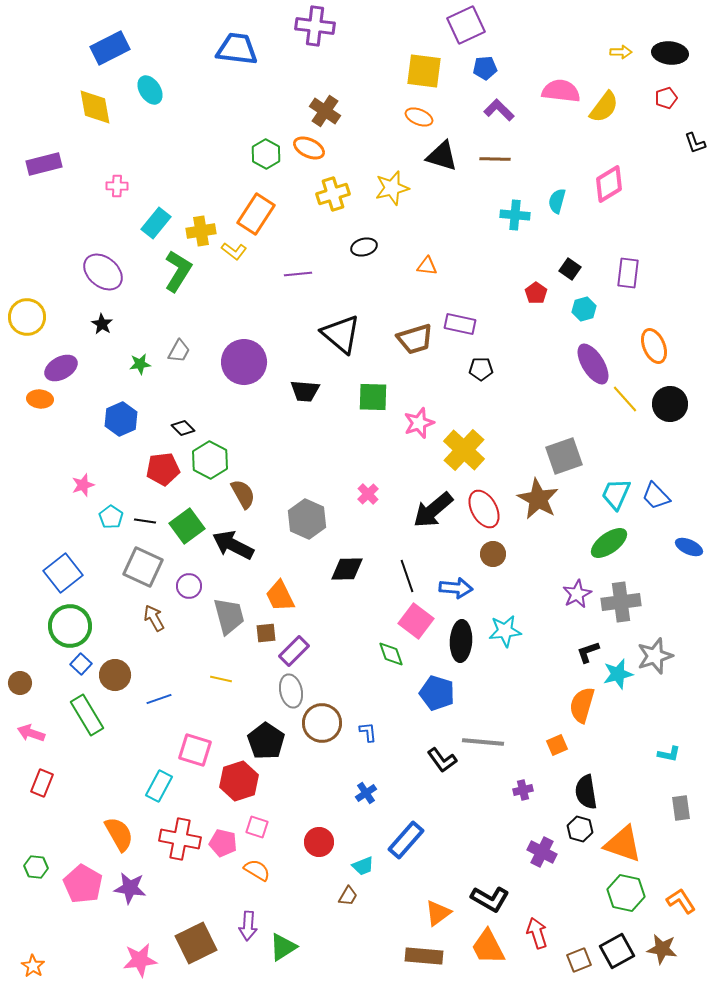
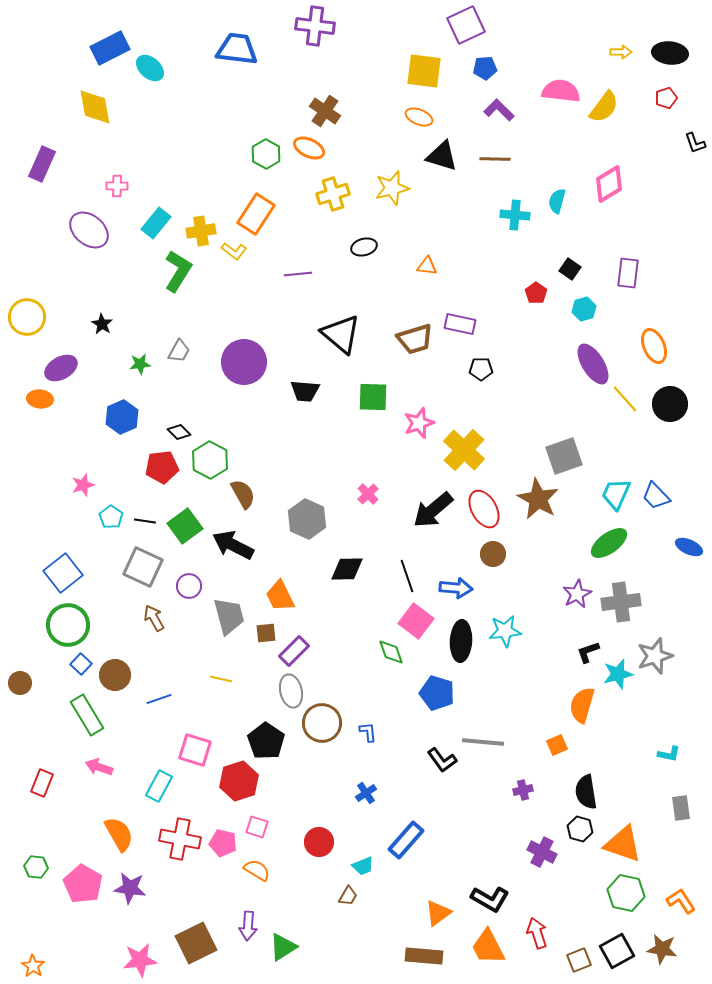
cyan ellipse at (150, 90): moved 22 px up; rotated 16 degrees counterclockwise
purple rectangle at (44, 164): moved 2 px left; rotated 52 degrees counterclockwise
purple ellipse at (103, 272): moved 14 px left, 42 px up
blue hexagon at (121, 419): moved 1 px right, 2 px up
black diamond at (183, 428): moved 4 px left, 4 px down
red pentagon at (163, 469): moved 1 px left, 2 px up
green square at (187, 526): moved 2 px left
green circle at (70, 626): moved 2 px left, 1 px up
green diamond at (391, 654): moved 2 px up
pink arrow at (31, 733): moved 68 px right, 34 px down
